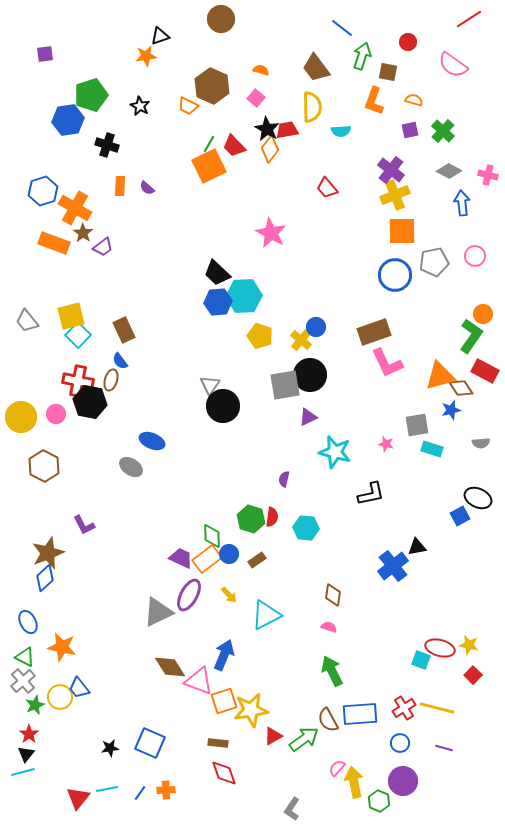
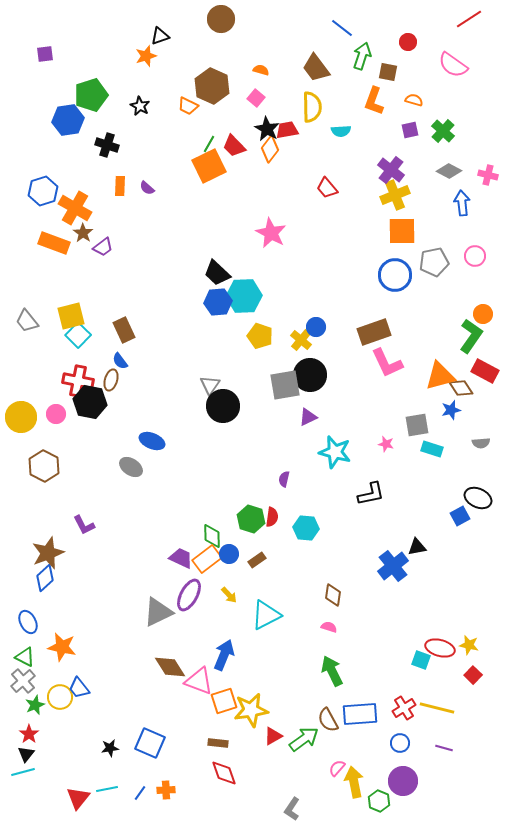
orange star at (146, 56): rotated 10 degrees counterclockwise
